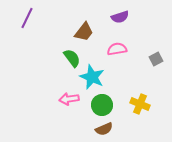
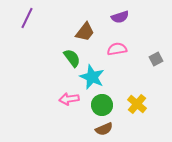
brown trapezoid: moved 1 px right
yellow cross: moved 3 px left; rotated 18 degrees clockwise
